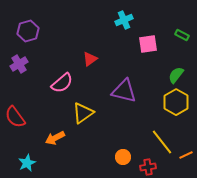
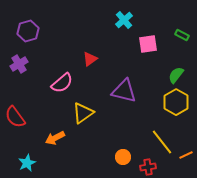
cyan cross: rotated 18 degrees counterclockwise
